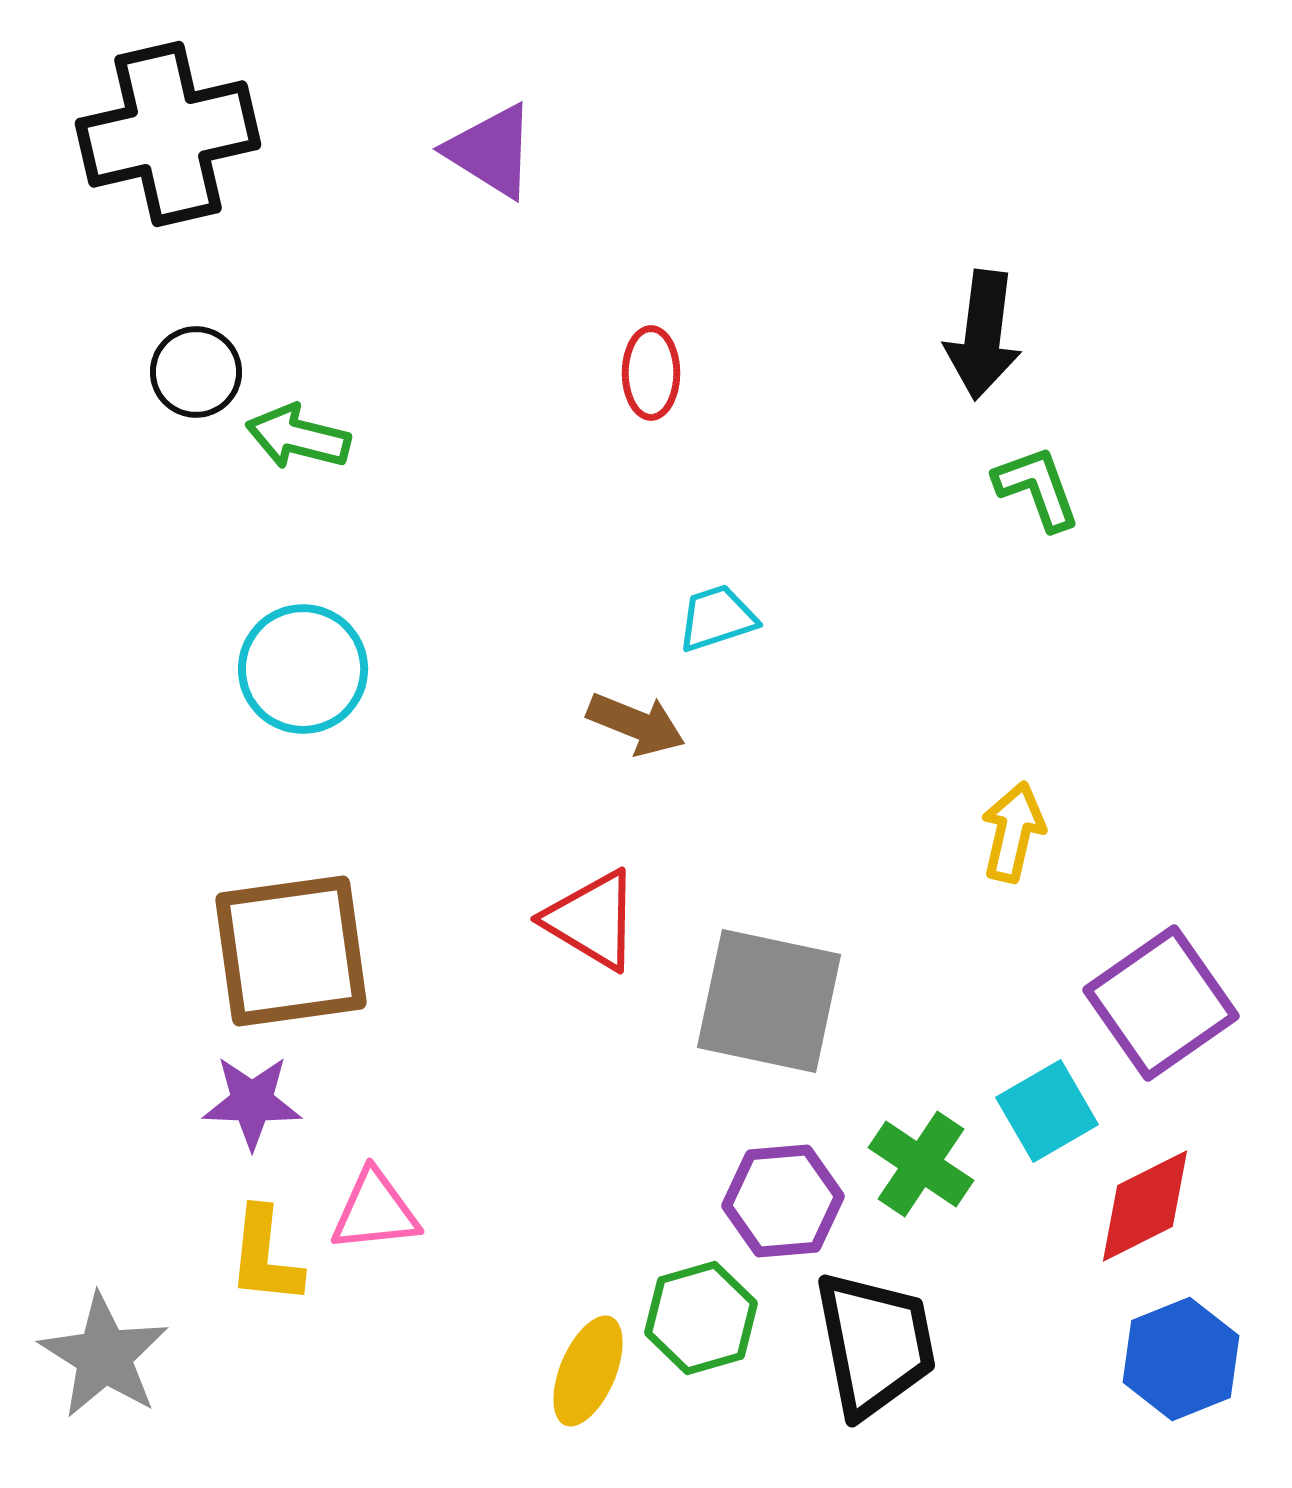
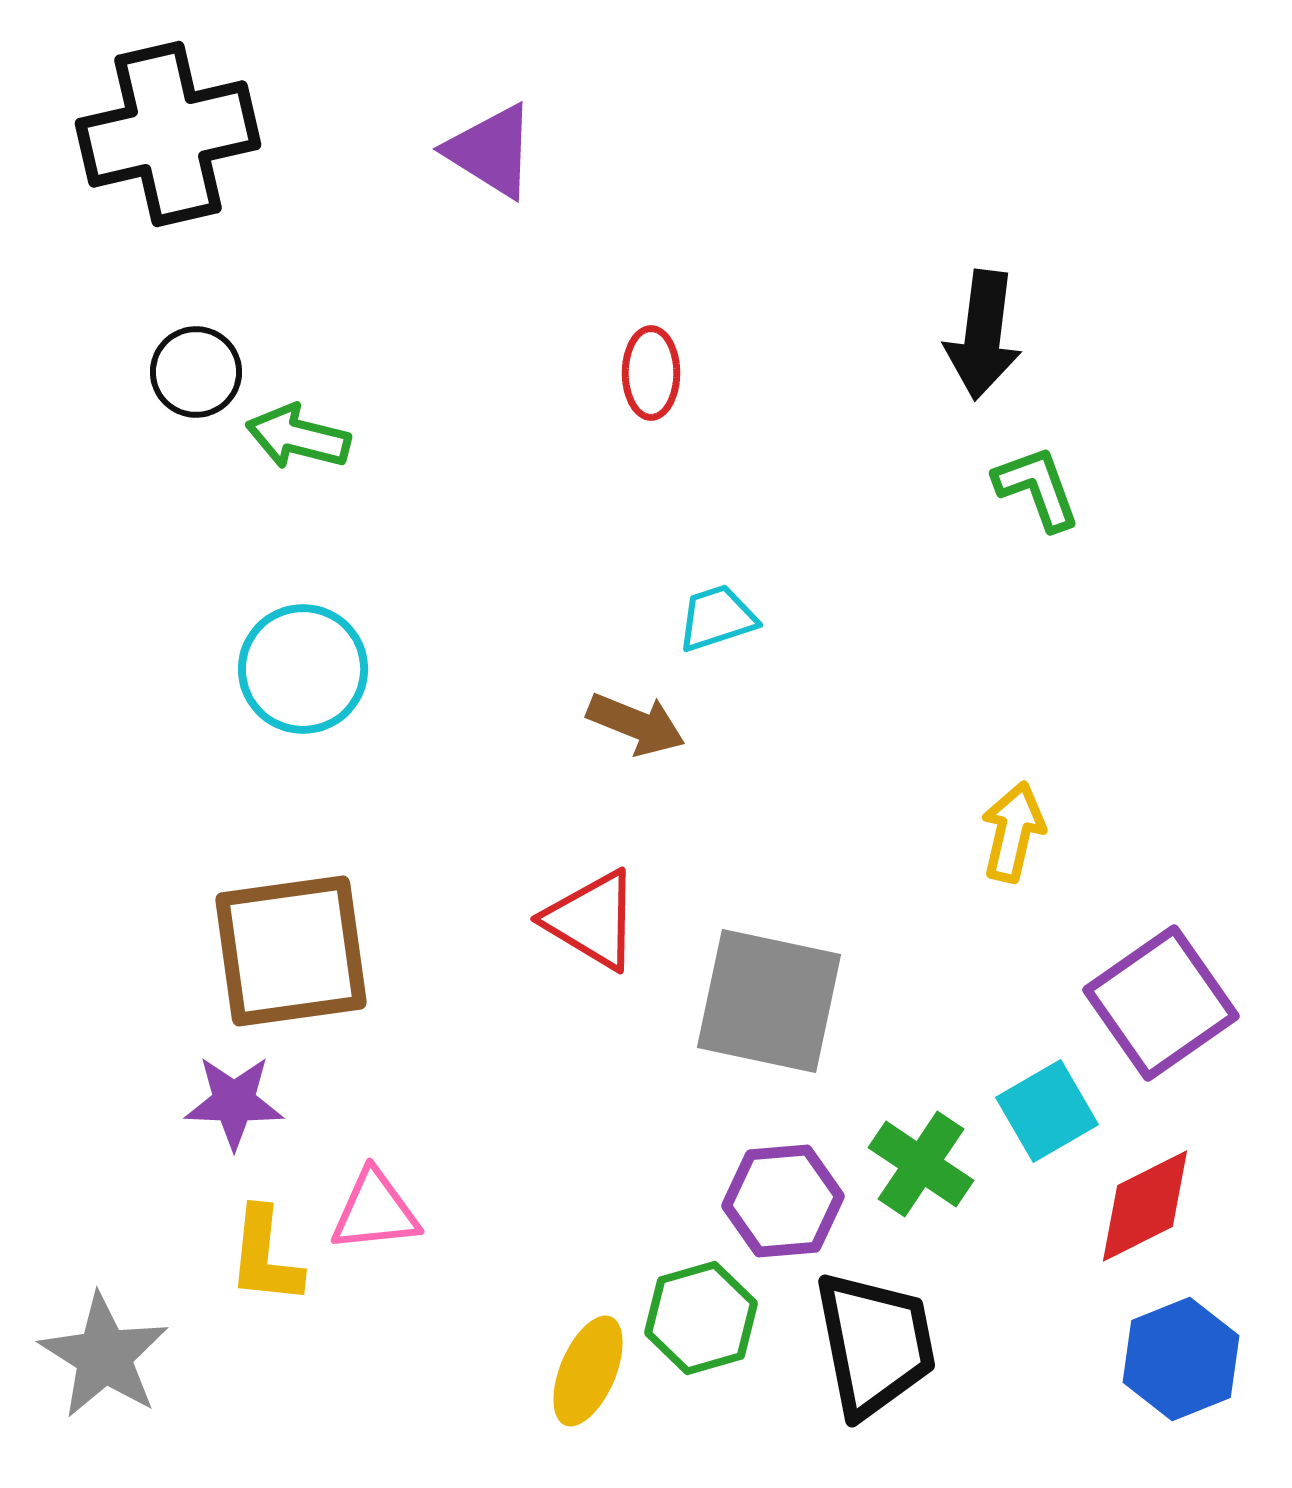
purple star: moved 18 px left
